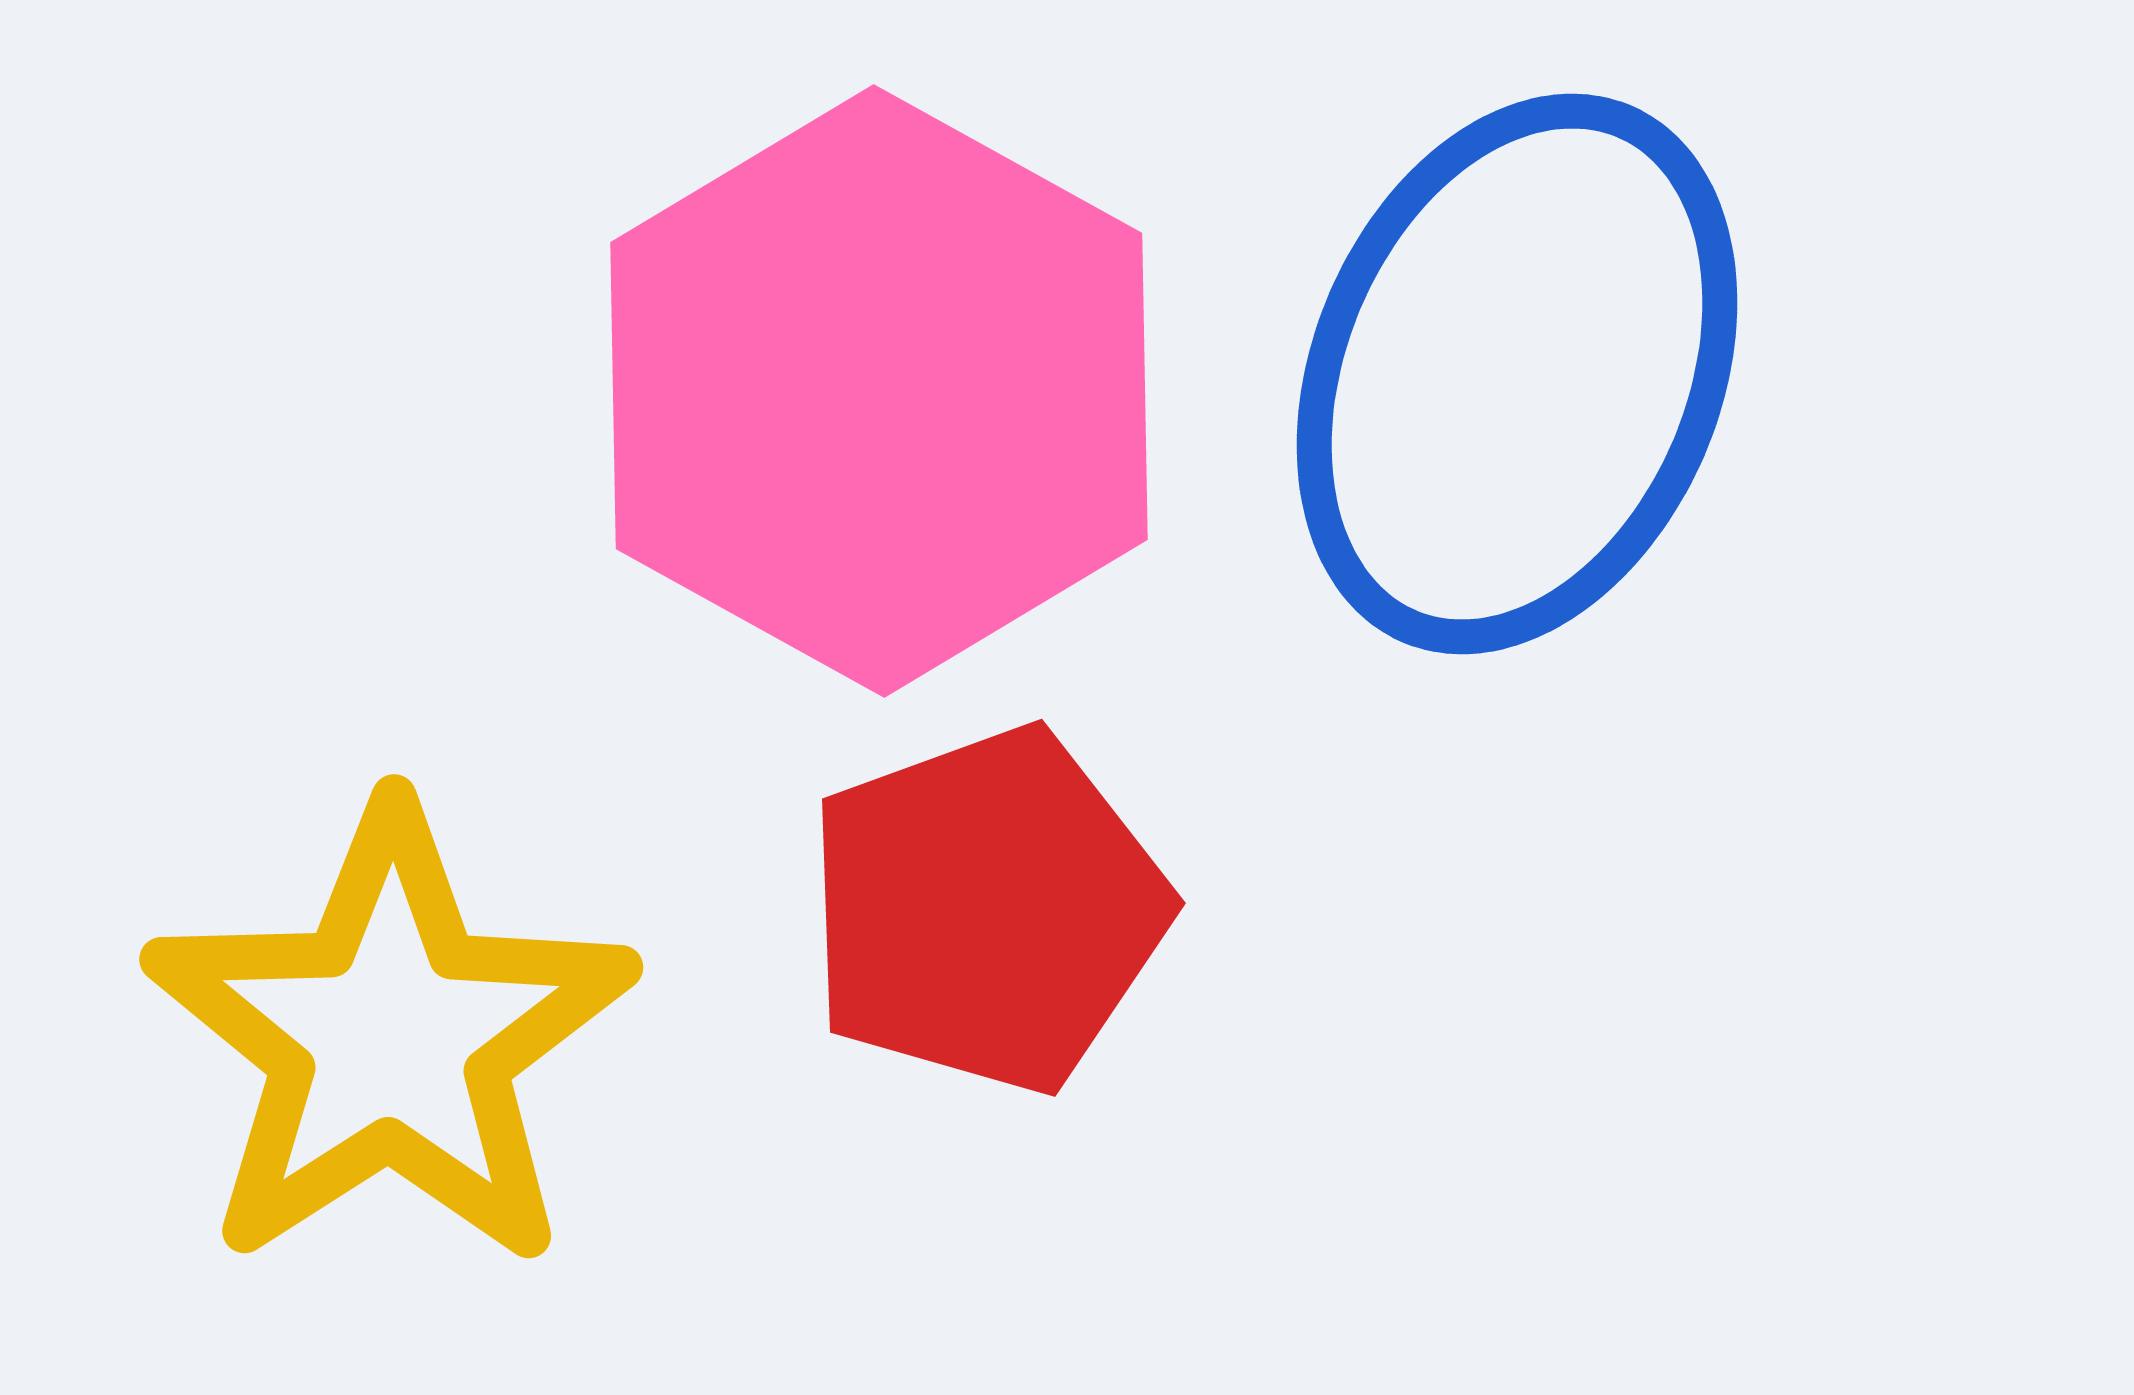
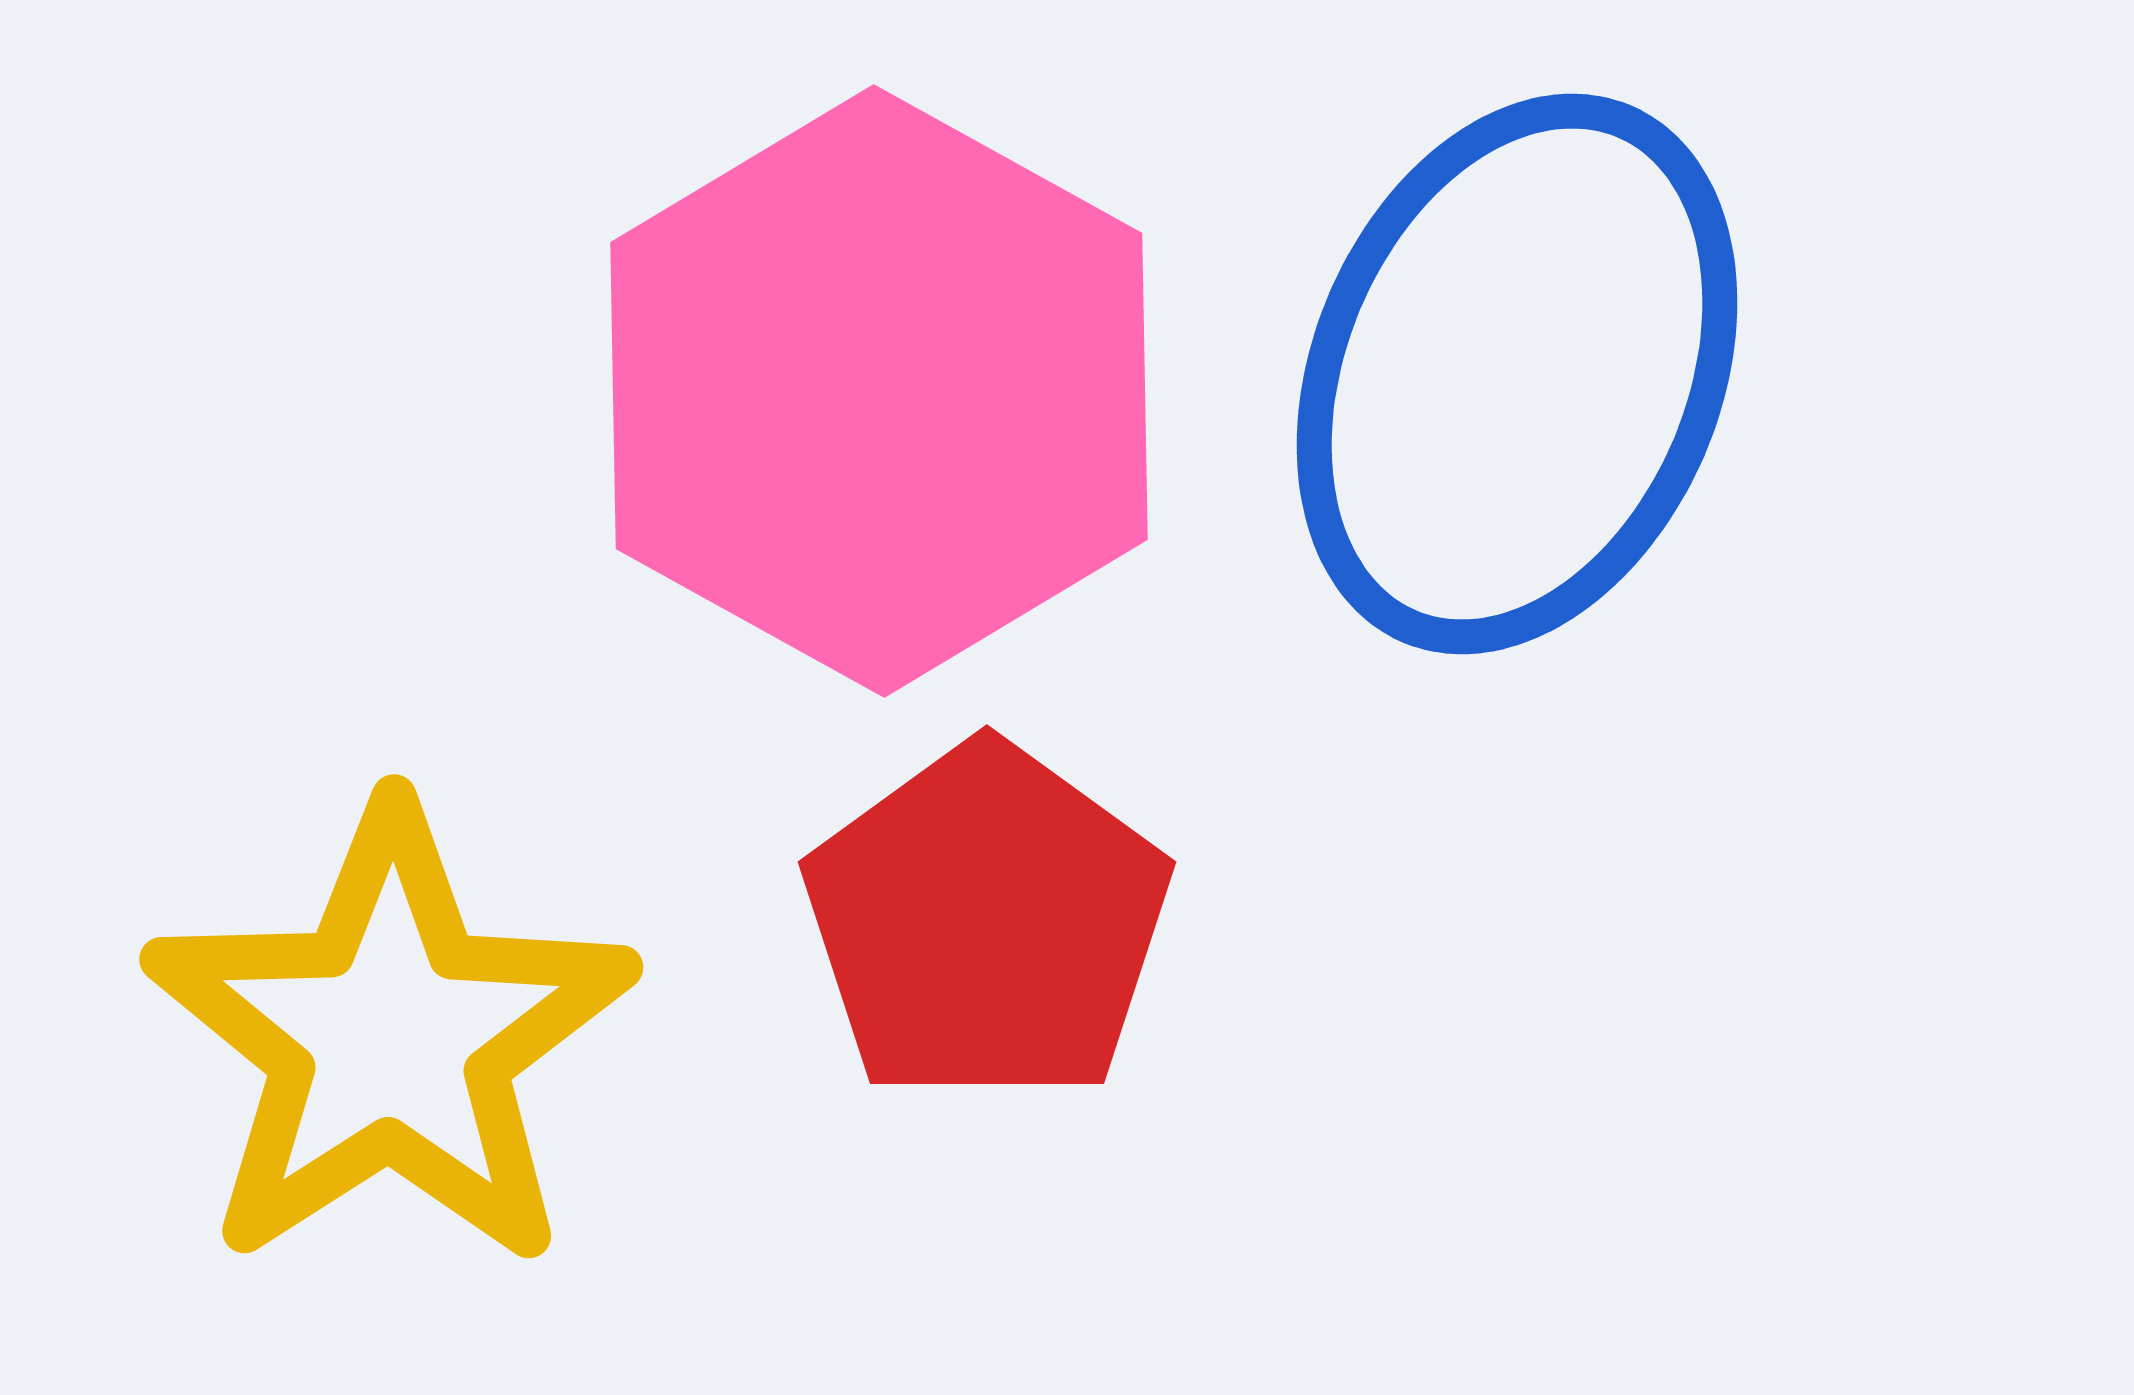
red pentagon: moved 13 px down; rotated 16 degrees counterclockwise
